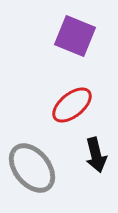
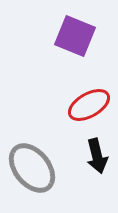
red ellipse: moved 17 px right; rotated 9 degrees clockwise
black arrow: moved 1 px right, 1 px down
